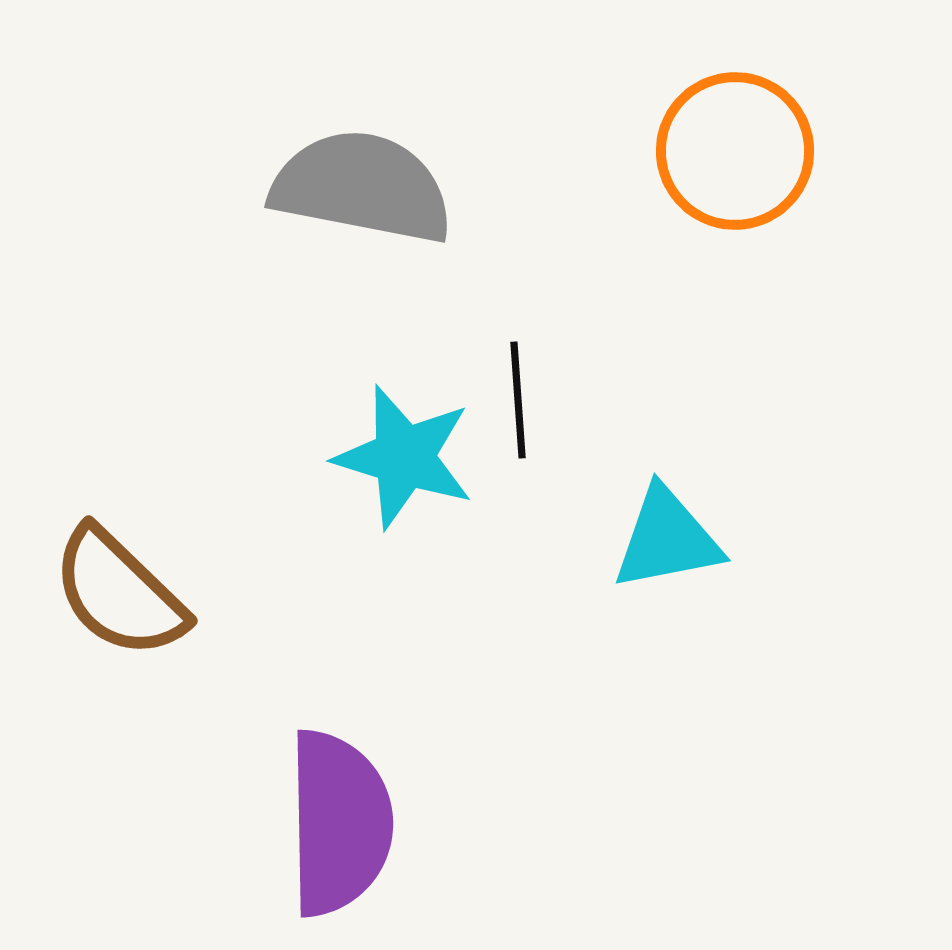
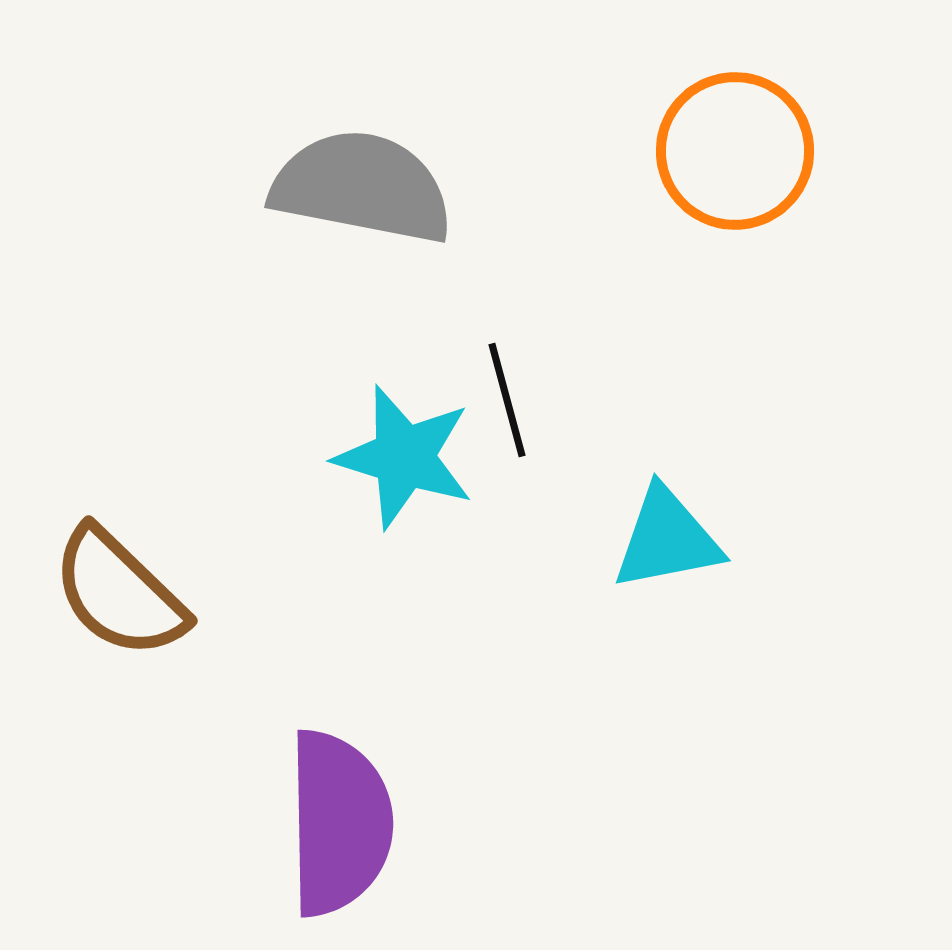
black line: moved 11 px left; rotated 11 degrees counterclockwise
